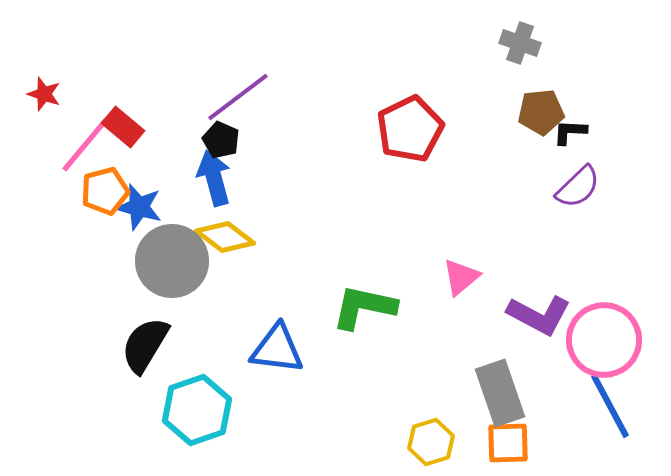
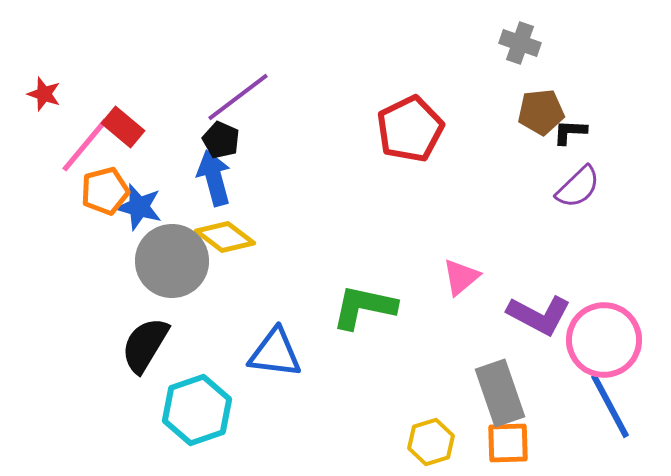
blue triangle: moved 2 px left, 4 px down
